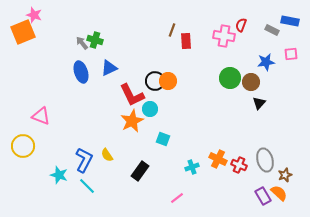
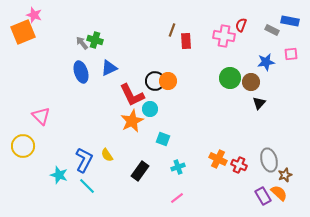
pink triangle: rotated 24 degrees clockwise
gray ellipse: moved 4 px right
cyan cross: moved 14 px left
